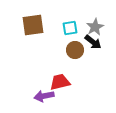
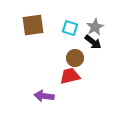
cyan square: rotated 28 degrees clockwise
brown circle: moved 8 px down
red trapezoid: moved 10 px right, 6 px up
purple arrow: rotated 18 degrees clockwise
